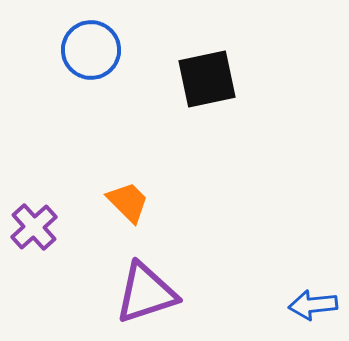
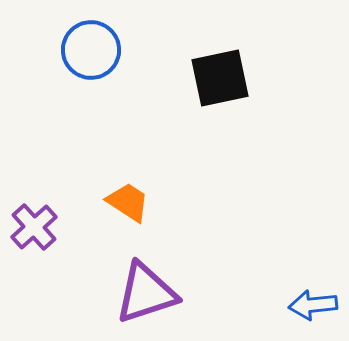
black square: moved 13 px right, 1 px up
orange trapezoid: rotated 12 degrees counterclockwise
